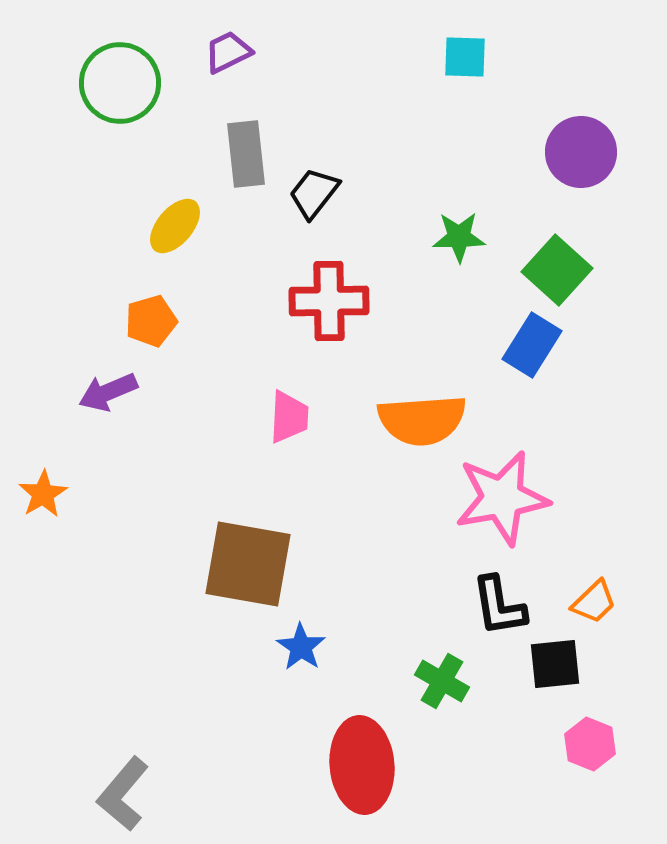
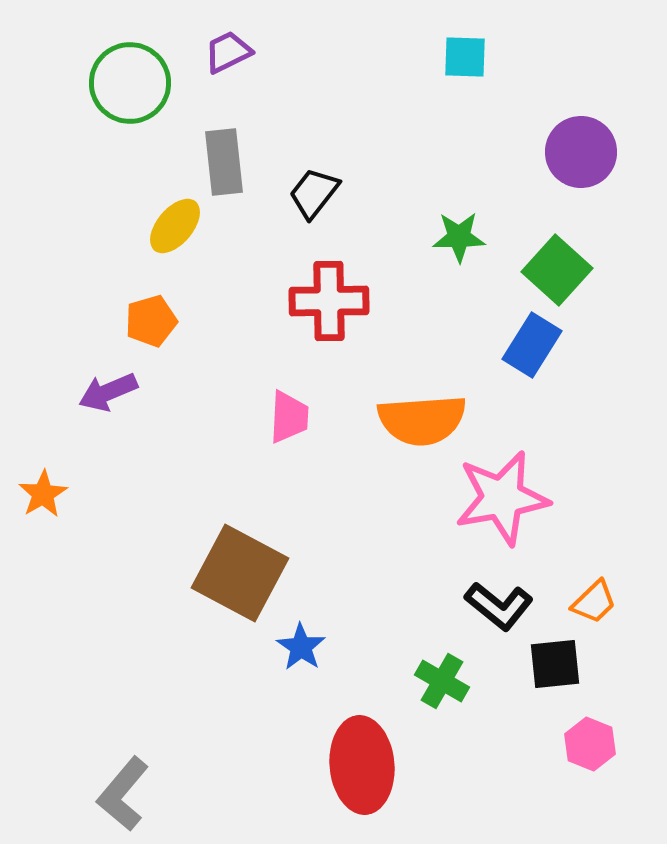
green circle: moved 10 px right
gray rectangle: moved 22 px left, 8 px down
brown square: moved 8 px left, 9 px down; rotated 18 degrees clockwise
black L-shape: rotated 42 degrees counterclockwise
